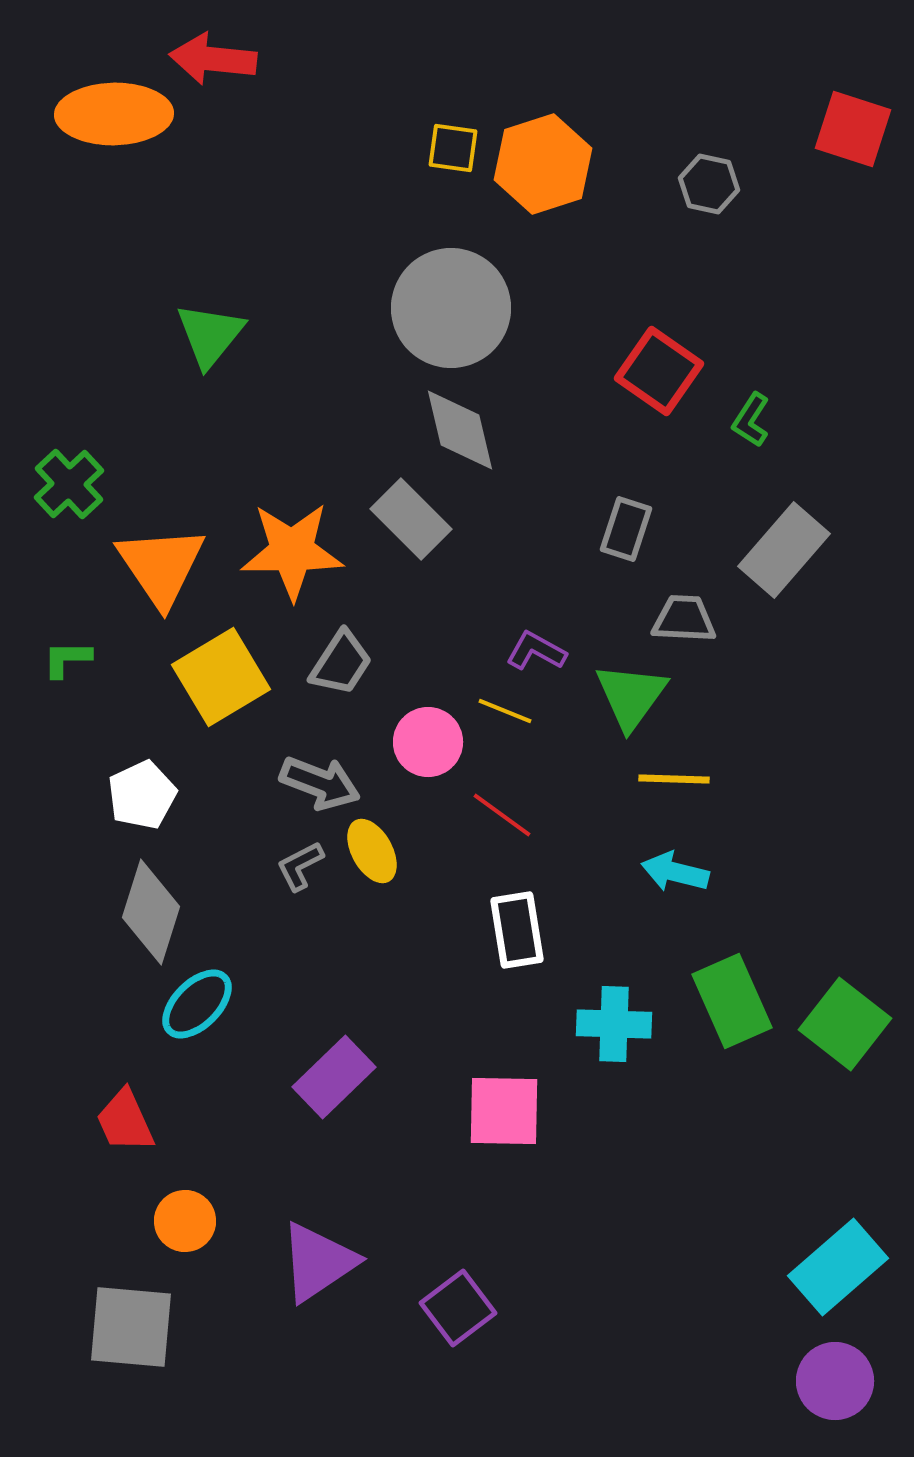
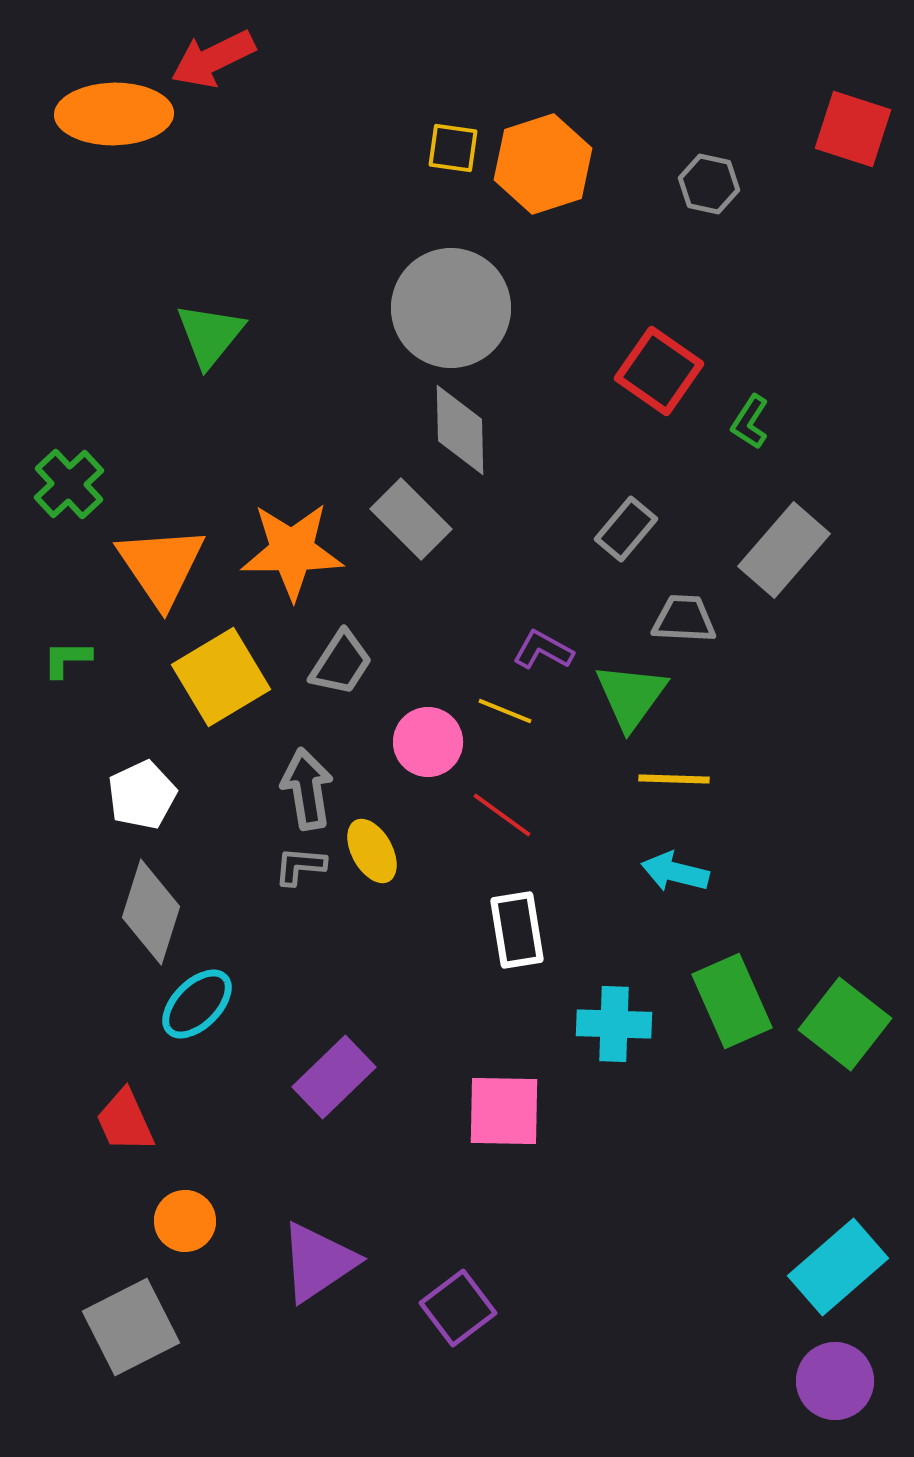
red arrow at (213, 59): rotated 32 degrees counterclockwise
green L-shape at (751, 420): moved 1 px left, 2 px down
gray diamond at (460, 430): rotated 12 degrees clockwise
gray rectangle at (626, 529): rotated 22 degrees clockwise
purple L-shape at (536, 651): moved 7 px right, 1 px up
gray arrow at (320, 783): moved 13 px left, 6 px down; rotated 120 degrees counterclockwise
gray L-shape at (300, 866): rotated 32 degrees clockwise
gray square at (131, 1327): rotated 32 degrees counterclockwise
